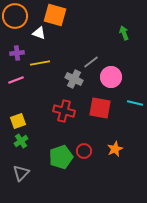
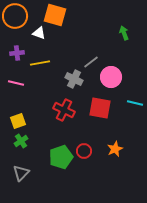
pink line: moved 3 px down; rotated 35 degrees clockwise
red cross: moved 1 px up; rotated 10 degrees clockwise
